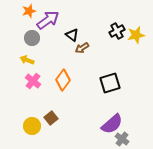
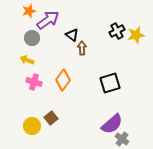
brown arrow: rotated 120 degrees clockwise
pink cross: moved 1 px right, 1 px down; rotated 21 degrees counterclockwise
